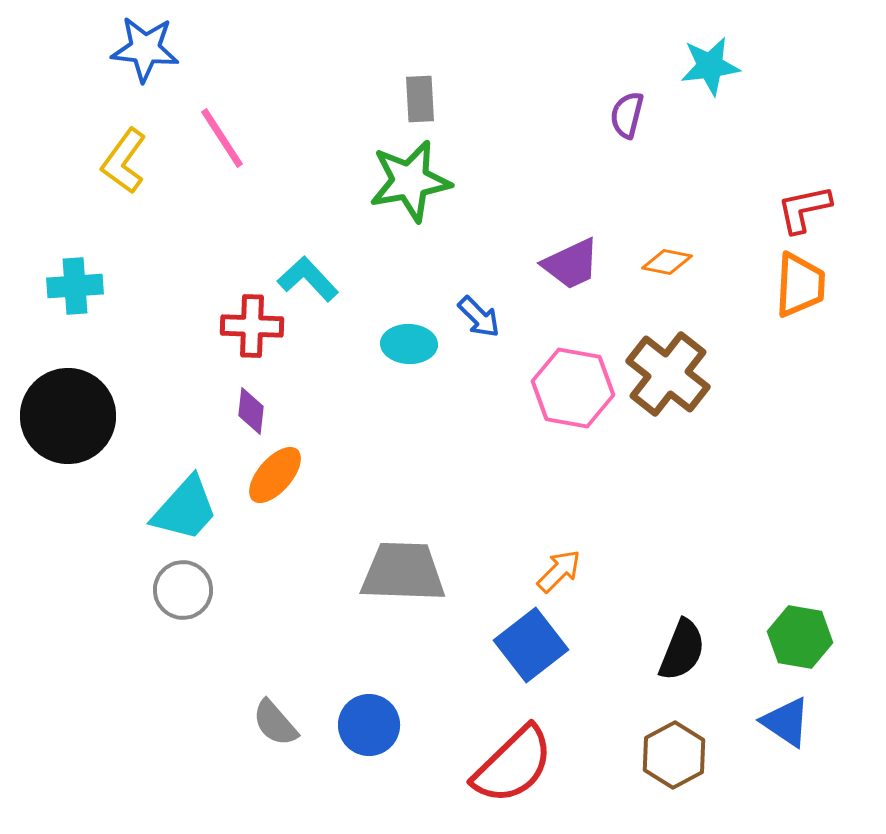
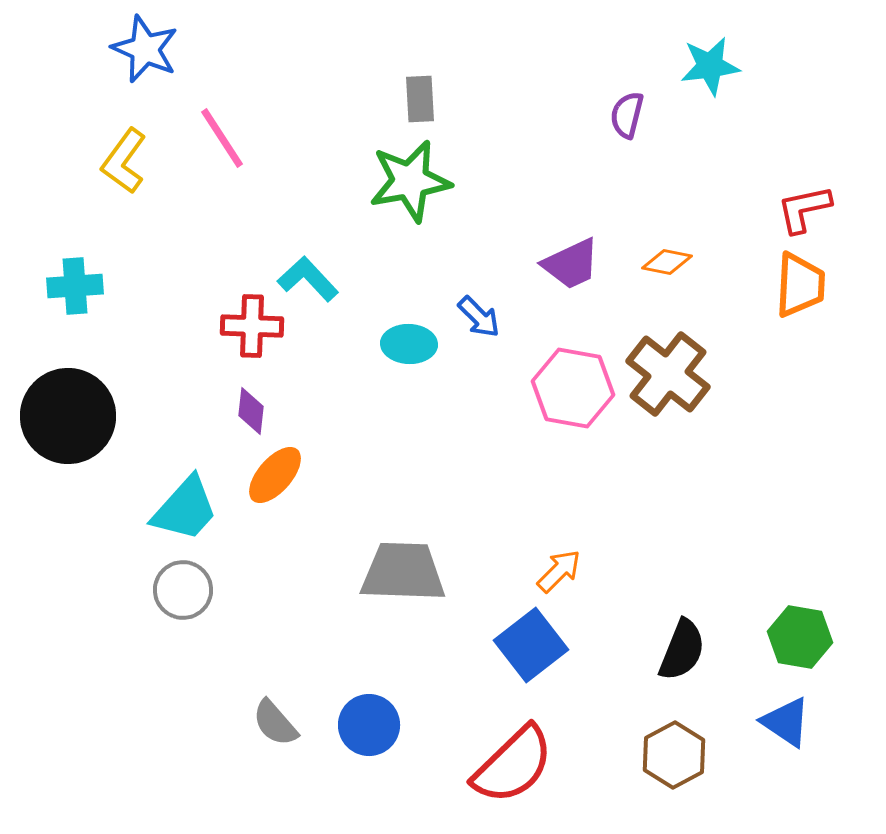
blue star: rotated 18 degrees clockwise
